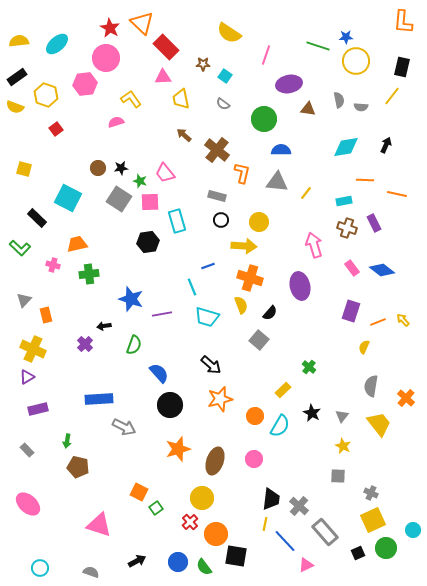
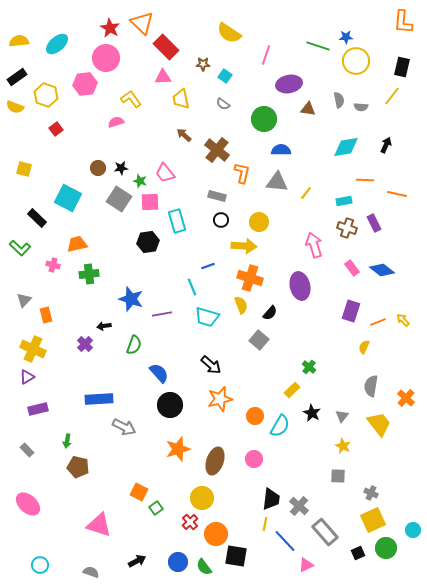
yellow rectangle at (283, 390): moved 9 px right
cyan circle at (40, 568): moved 3 px up
